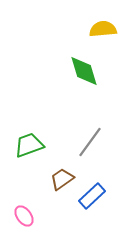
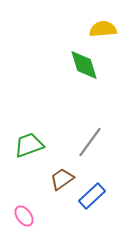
green diamond: moved 6 px up
